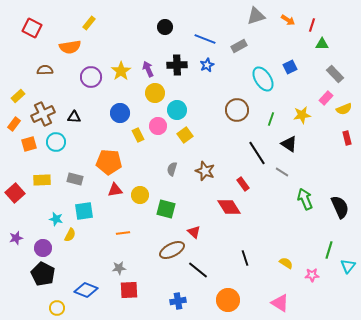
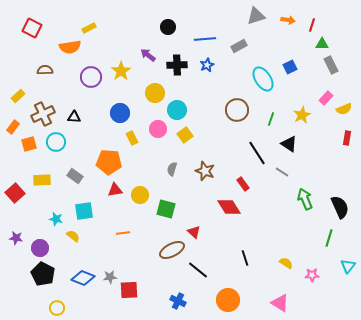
orange arrow at (288, 20): rotated 24 degrees counterclockwise
yellow rectangle at (89, 23): moved 5 px down; rotated 24 degrees clockwise
black circle at (165, 27): moved 3 px right
blue line at (205, 39): rotated 25 degrees counterclockwise
purple arrow at (148, 69): moved 14 px up; rotated 28 degrees counterclockwise
gray rectangle at (335, 74): moved 4 px left, 9 px up; rotated 18 degrees clockwise
yellow star at (302, 115): rotated 18 degrees counterclockwise
orange rectangle at (14, 124): moved 1 px left, 3 px down
pink circle at (158, 126): moved 3 px down
yellow rectangle at (138, 135): moved 6 px left, 3 px down
red rectangle at (347, 138): rotated 24 degrees clockwise
gray rectangle at (75, 179): moved 3 px up; rotated 21 degrees clockwise
yellow semicircle at (70, 235): moved 3 px right, 1 px down; rotated 80 degrees counterclockwise
purple star at (16, 238): rotated 24 degrees clockwise
purple circle at (43, 248): moved 3 px left
green line at (329, 250): moved 12 px up
gray star at (119, 268): moved 9 px left, 9 px down
blue diamond at (86, 290): moved 3 px left, 12 px up
blue cross at (178, 301): rotated 35 degrees clockwise
